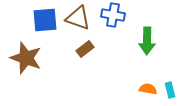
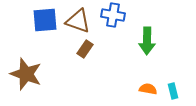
brown triangle: moved 3 px down
brown rectangle: rotated 18 degrees counterclockwise
brown star: moved 16 px down
cyan rectangle: moved 3 px right, 1 px down
